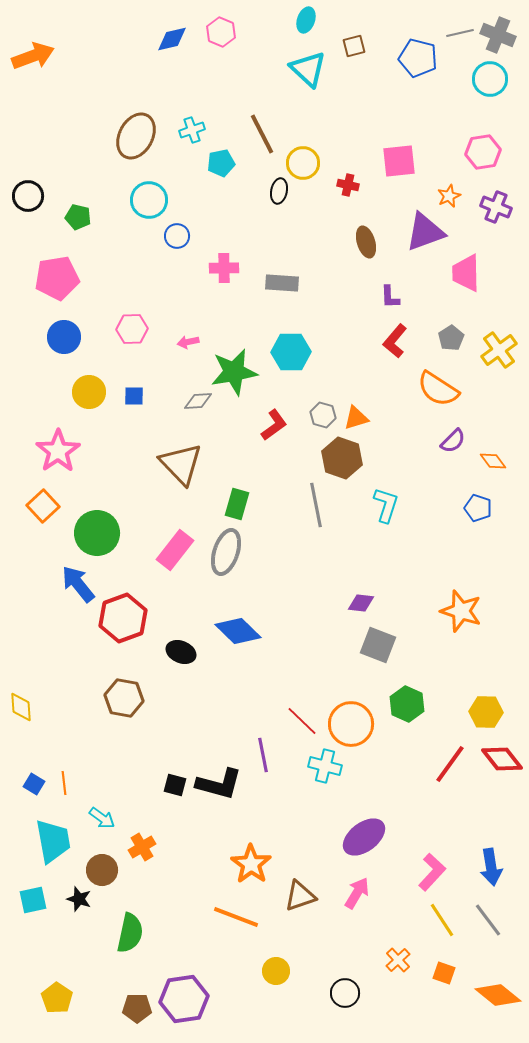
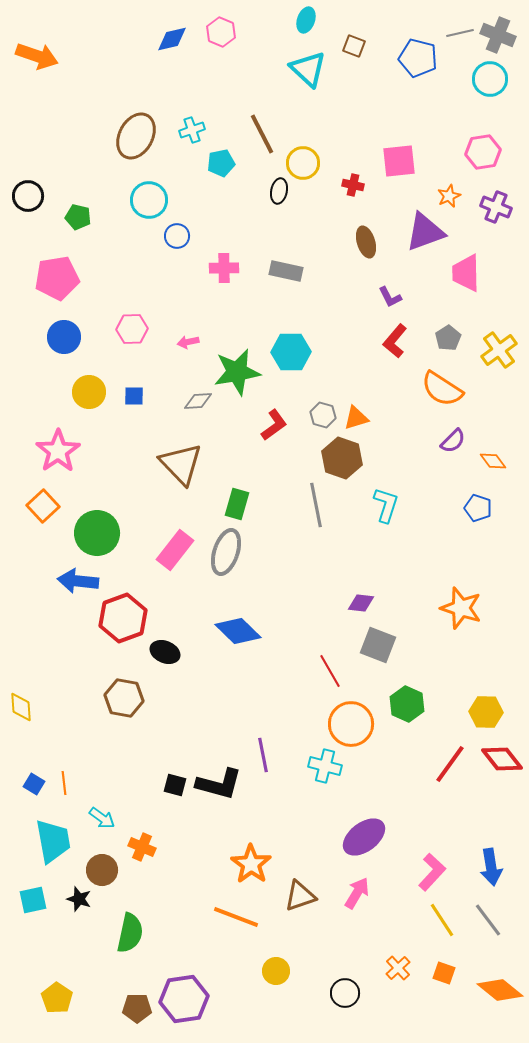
brown square at (354, 46): rotated 35 degrees clockwise
orange arrow at (33, 56): moved 4 px right; rotated 39 degrees clockwise
red cross at (348, 185): moved 5 px right
gray rectangle at (282, 283): moved 4 px right, 12 px up; rotated 8 degrees clockwise
purple L-shape at (390, 297): rotated 25 degrees counterclockwise
gray pentagon at (451, 338): moved 3 px left
green star at (234, 372): moved 3 px right
orange semicircle at (438, 389): moved 4 px right
blue arrow at (78, 584): moved 3 px up; rotated 45 degrees counterclockwise
orange star at (461, 611): moved 3 px up
black ellipse at (181, 652): moved 16 px left
red line at (302, 721): moved 28 px right, 50 px up; rotated 16 degrees clockwise
orange cross at (142, 847): rotated 36 degrees counterclockwise
orange cross at (398, 960): moved 8 px down
orange diamond at (498, 995): moved 2 px right, 5 px up
